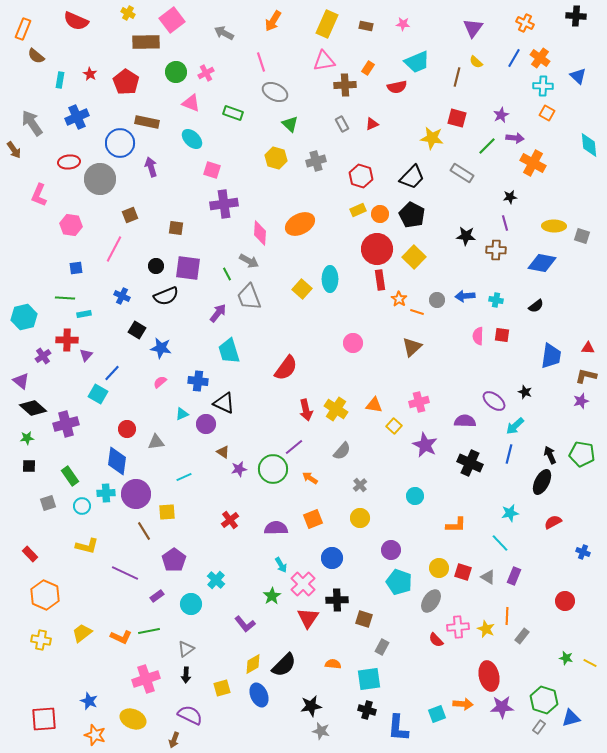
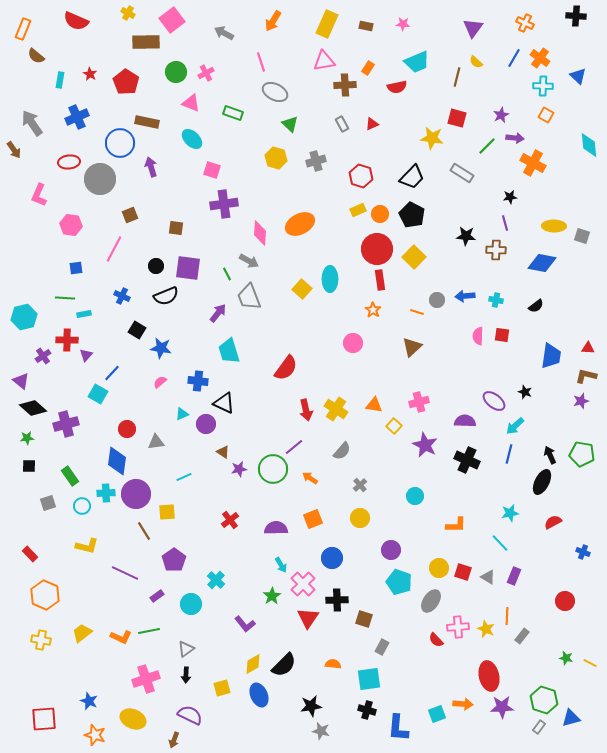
orange square at (547, 113): moved 1 px left, 2 px down
orange star at (399, 299): moved 26 px left, 11 px down
black cross at (470, 463): moved 3 px left, 3 px up
